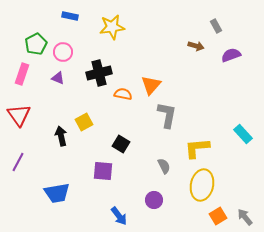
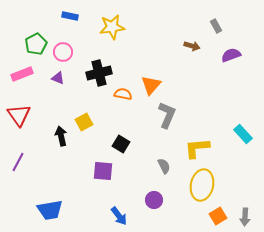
brown arrow: moved 4 px left
pink rectangle: rotated 50 degrees clockwise
gray L-shape: rotated 12 degrees clockwise
blue trapezoid: moved 7 px left, 17 px down
gray arrow: rotated 138 degrees counterclockwise
